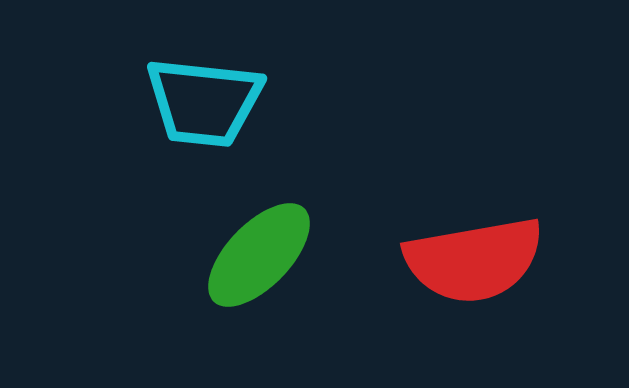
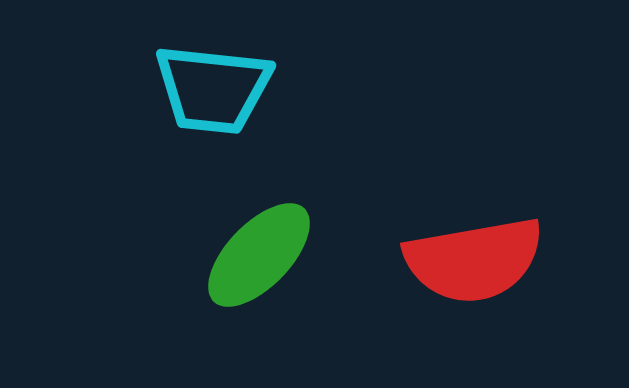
cyan trapezoid: moved 9 px right, 13 px up
